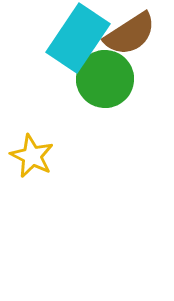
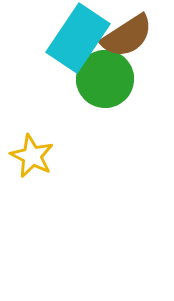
brown semicircle: moved 3 px left, 2 px down
